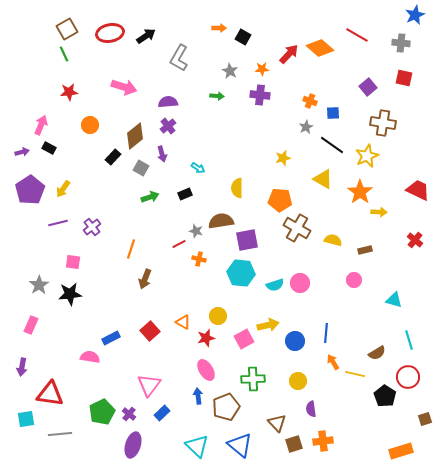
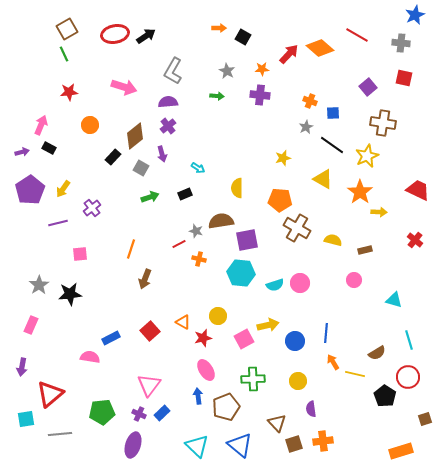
red ellipse at (110, 33): moved 5 px right, 1 px down
gray L-shape at (179, 58): moved 6 px left, 13 px down
gray star at (230, 71): moved 3 px left
purple cross at (92, 227): moved 19 px up
pink square at (73, 262): moved 7 px right, 8 px up; rotated 14 degrees counterclockwise
red star at (206, 338): moved 3 px left
red triangle at (50, 394): rotated 48 degrees counterclockwise
green pentagon at (102, 412): rotated 20 degrees clockwise
purple cross at (129, 414): moved 10 px right; rotated 16 degrees counterclockwise
